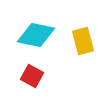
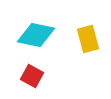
yellow rectangle: moved 5 px right, 2 px up
